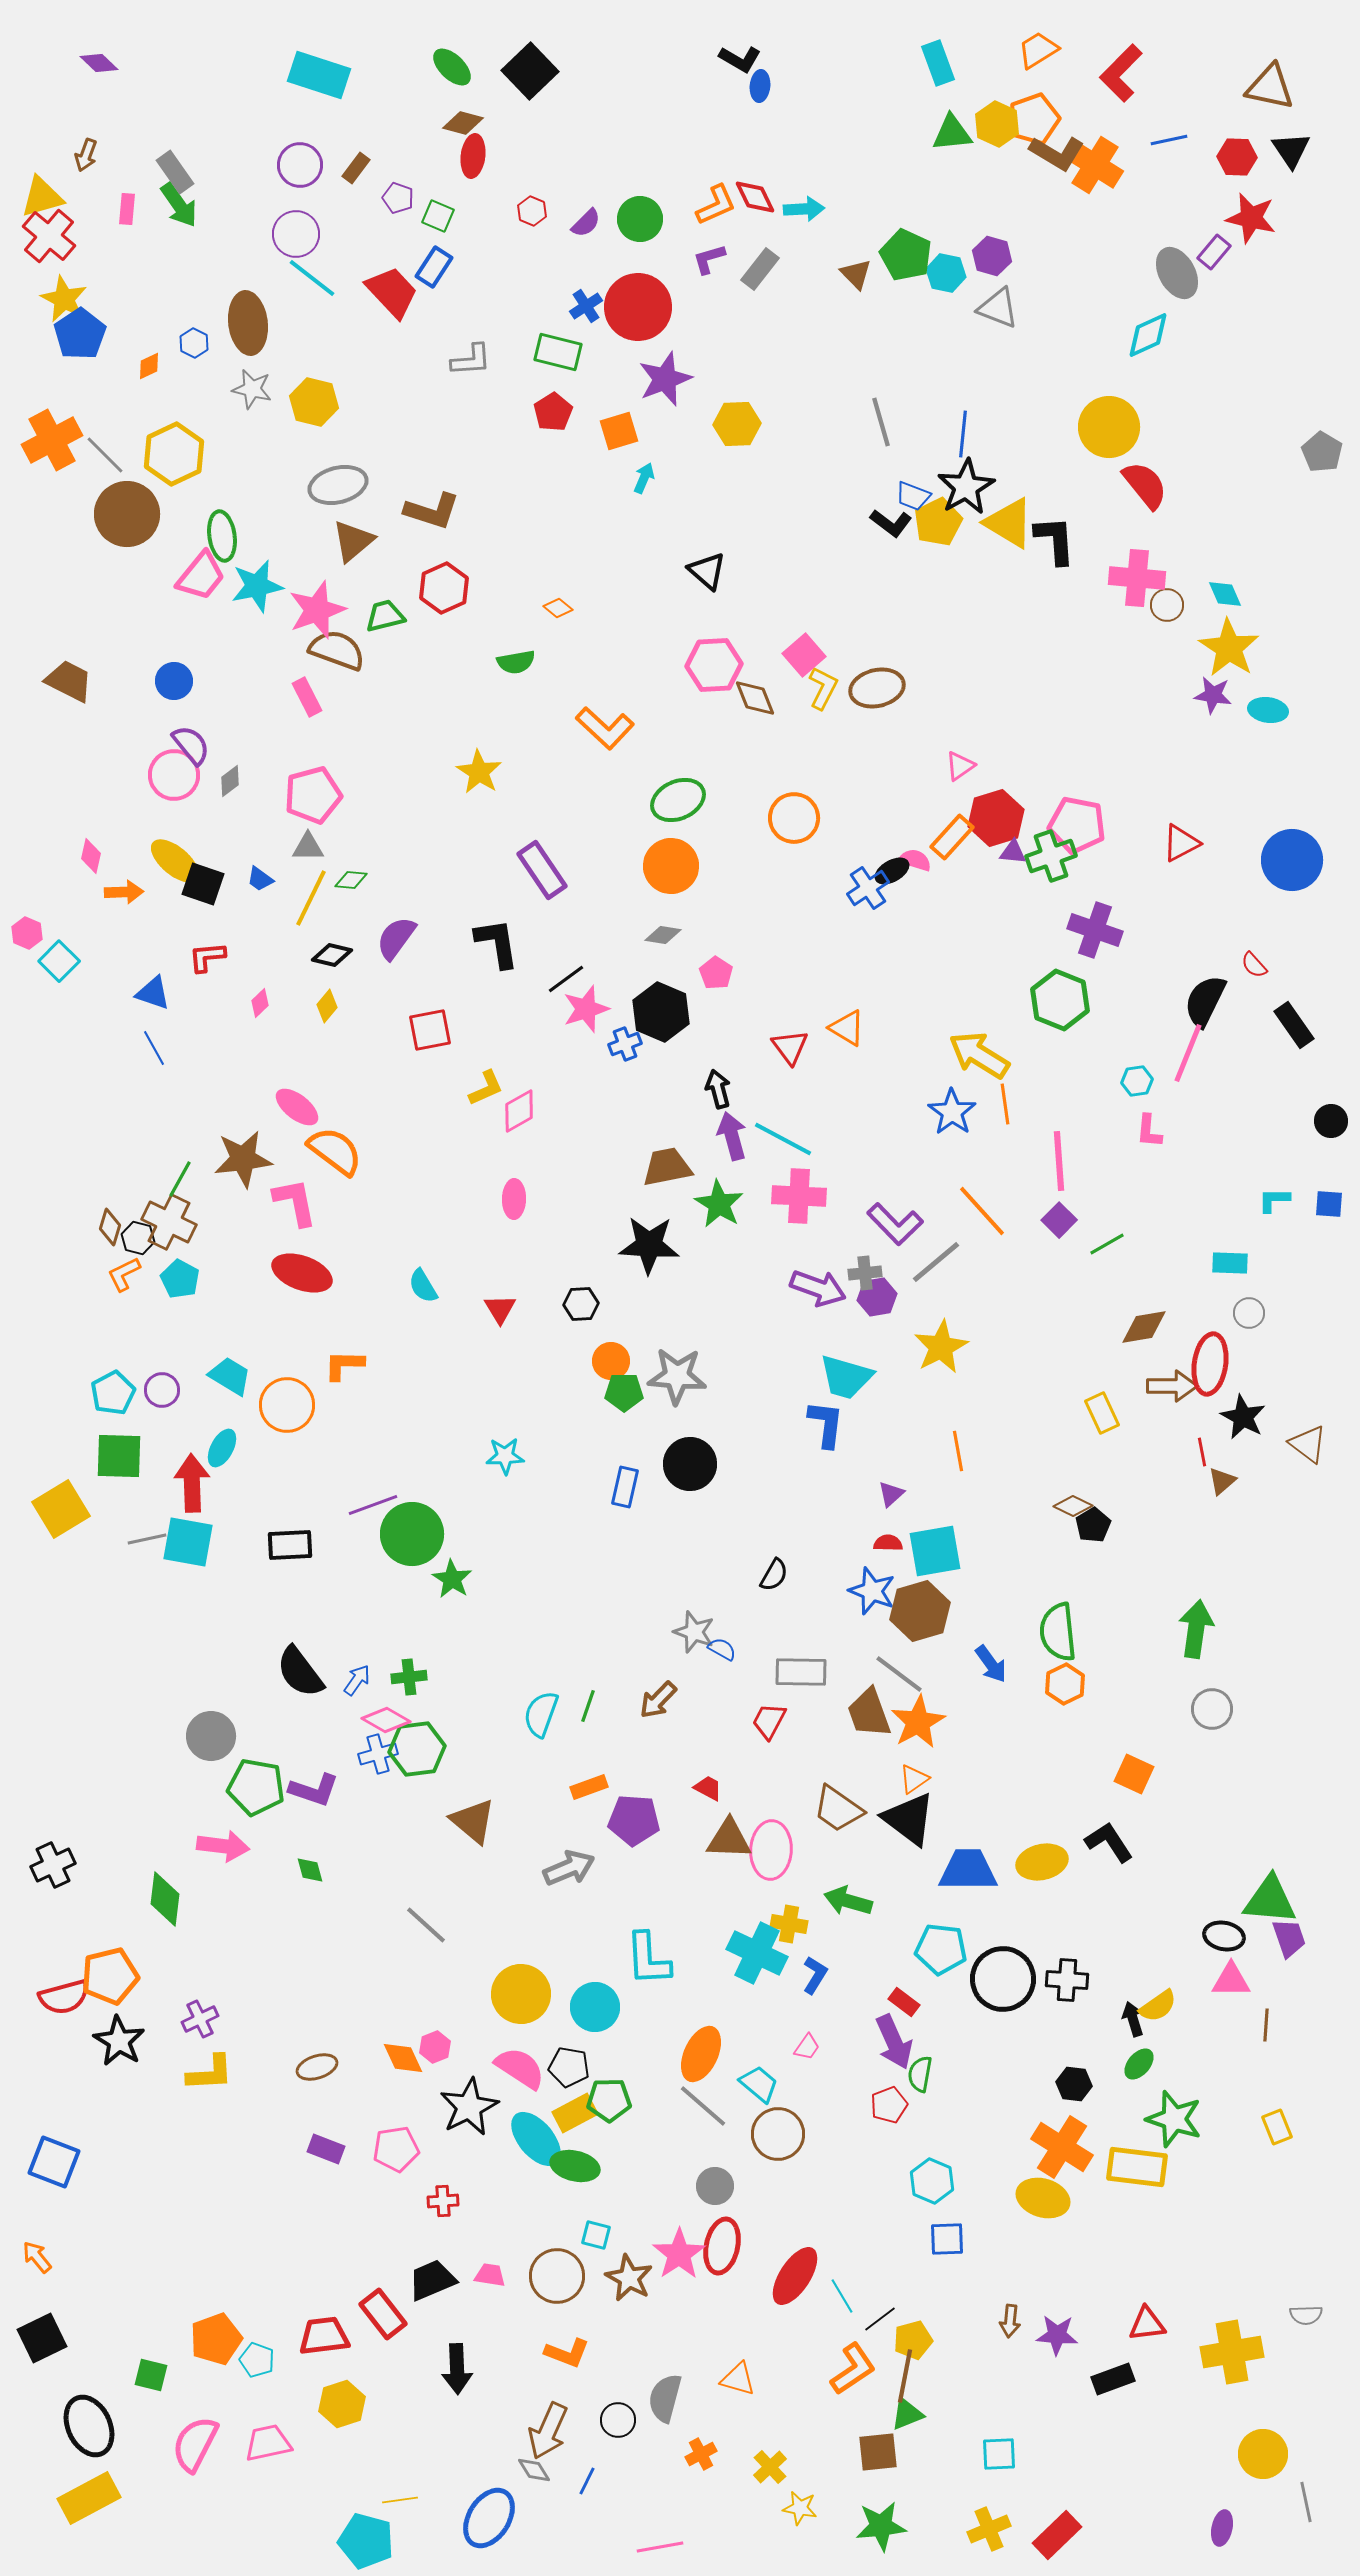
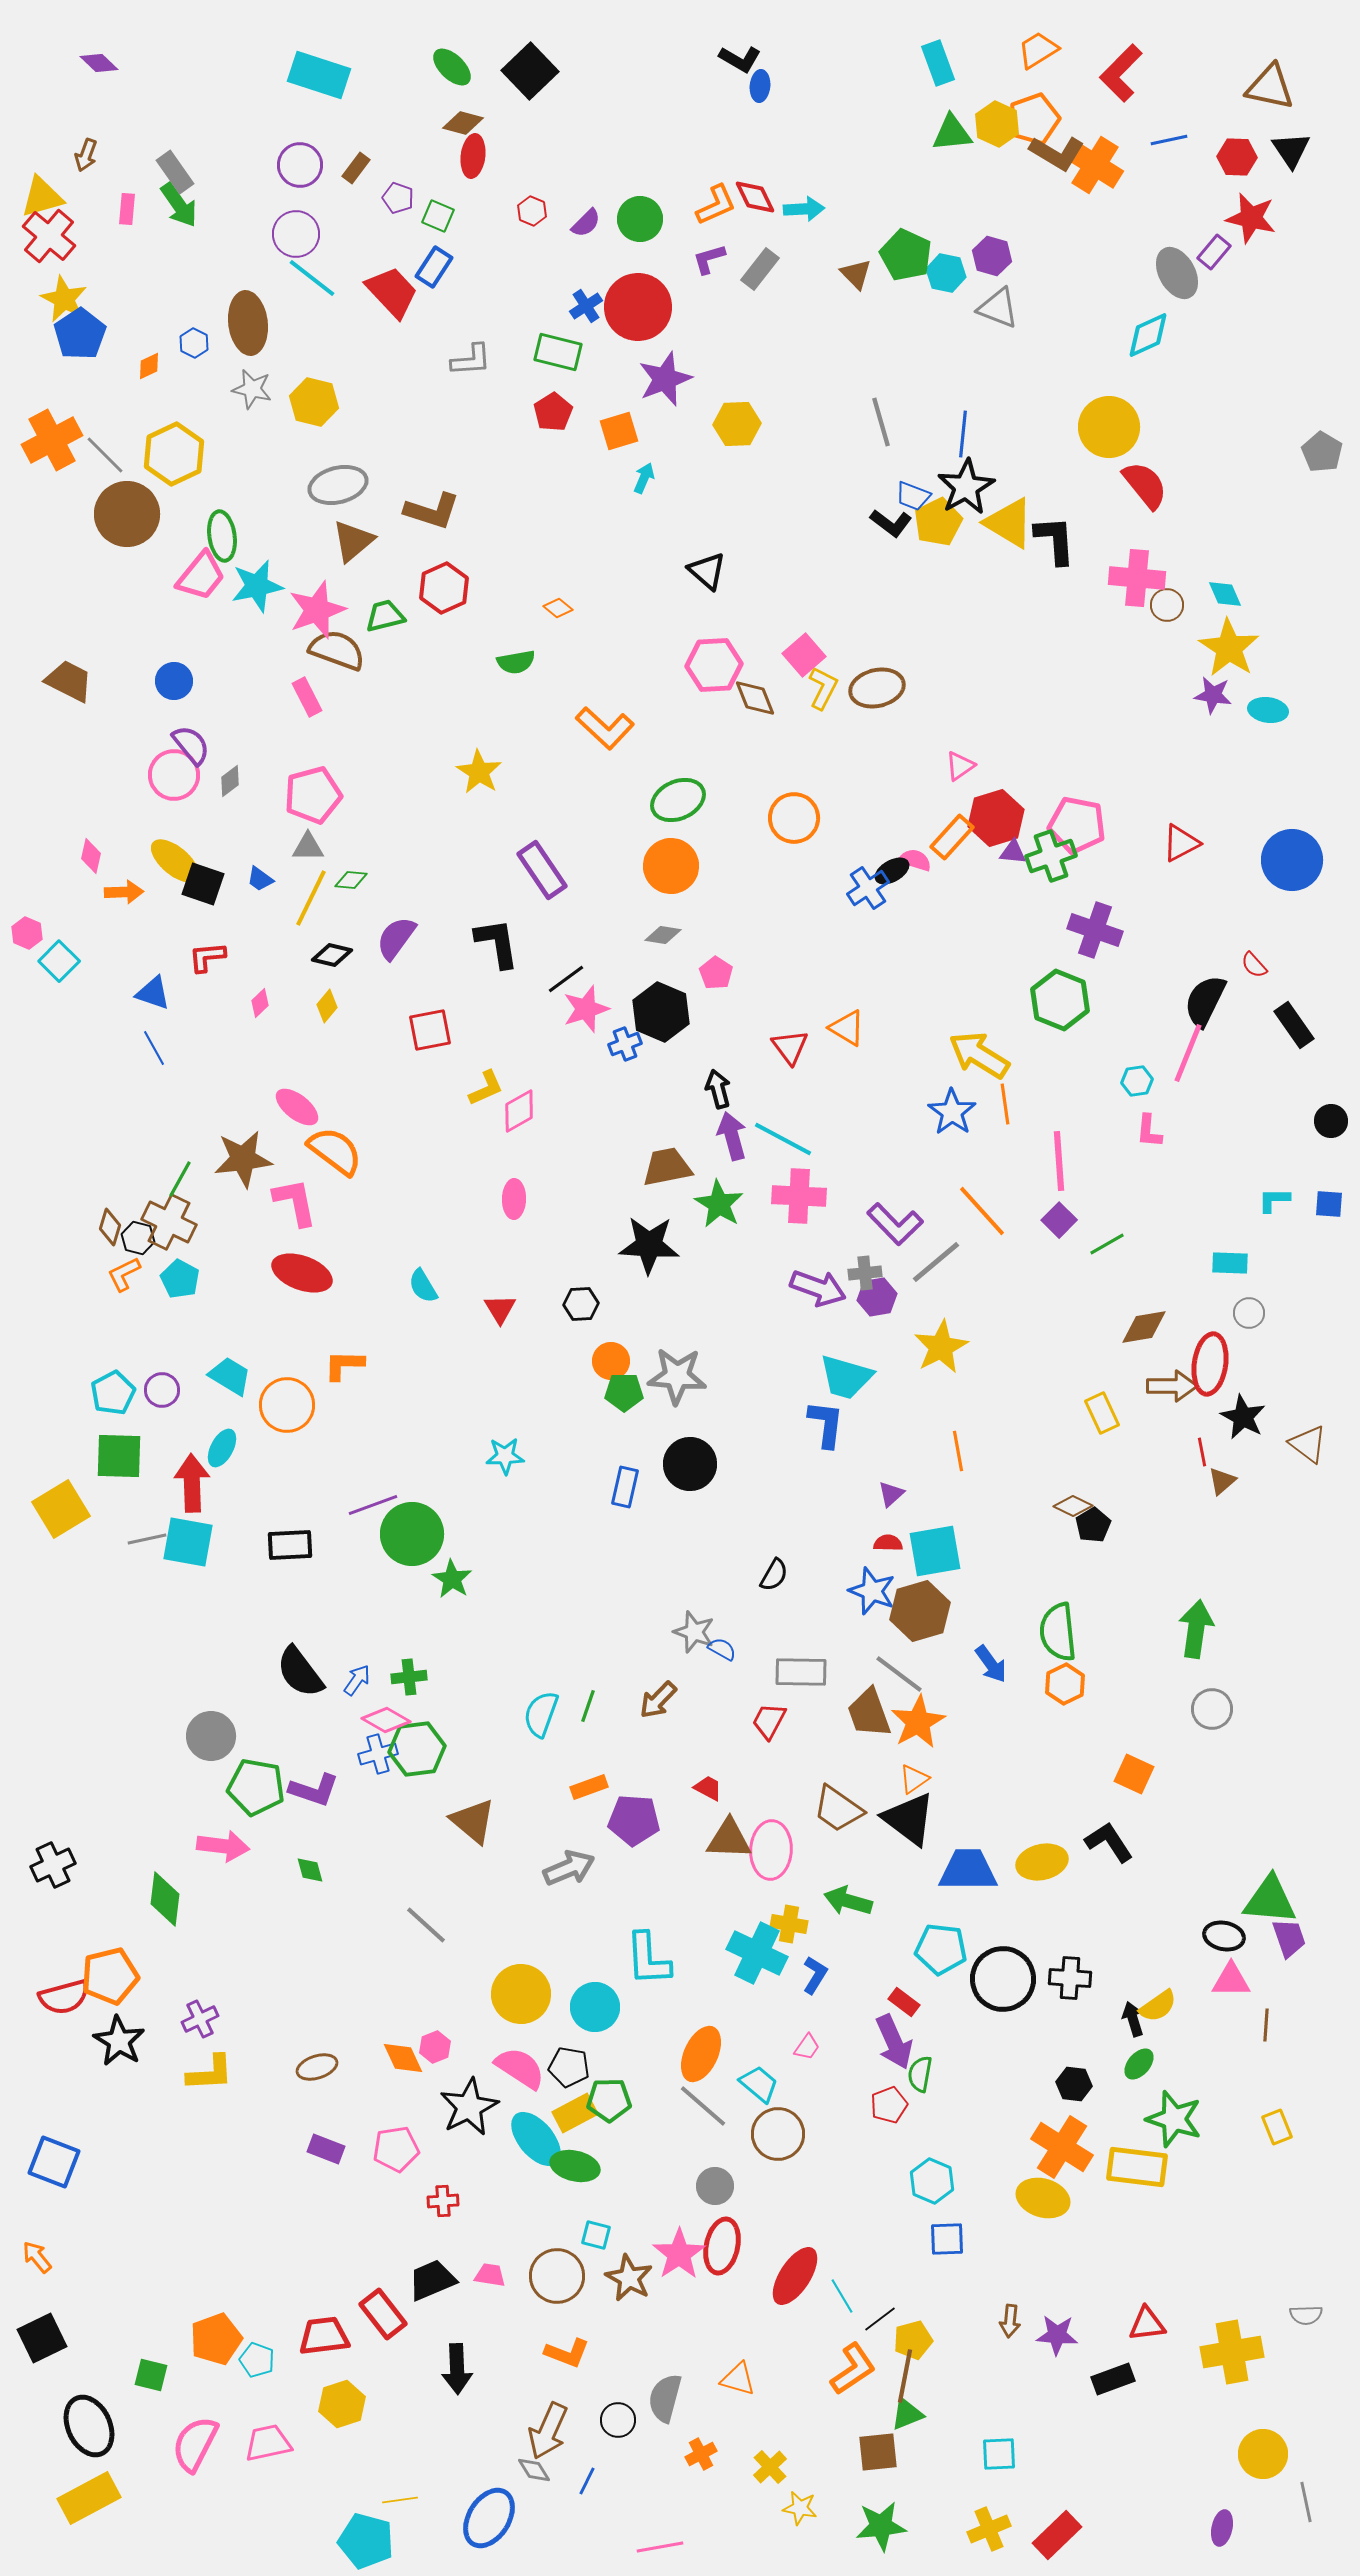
black cross at (1067, 1980): moved 3 px right, 2 px up
